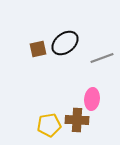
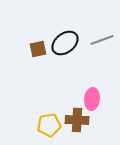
gray line: moved 18 px up
